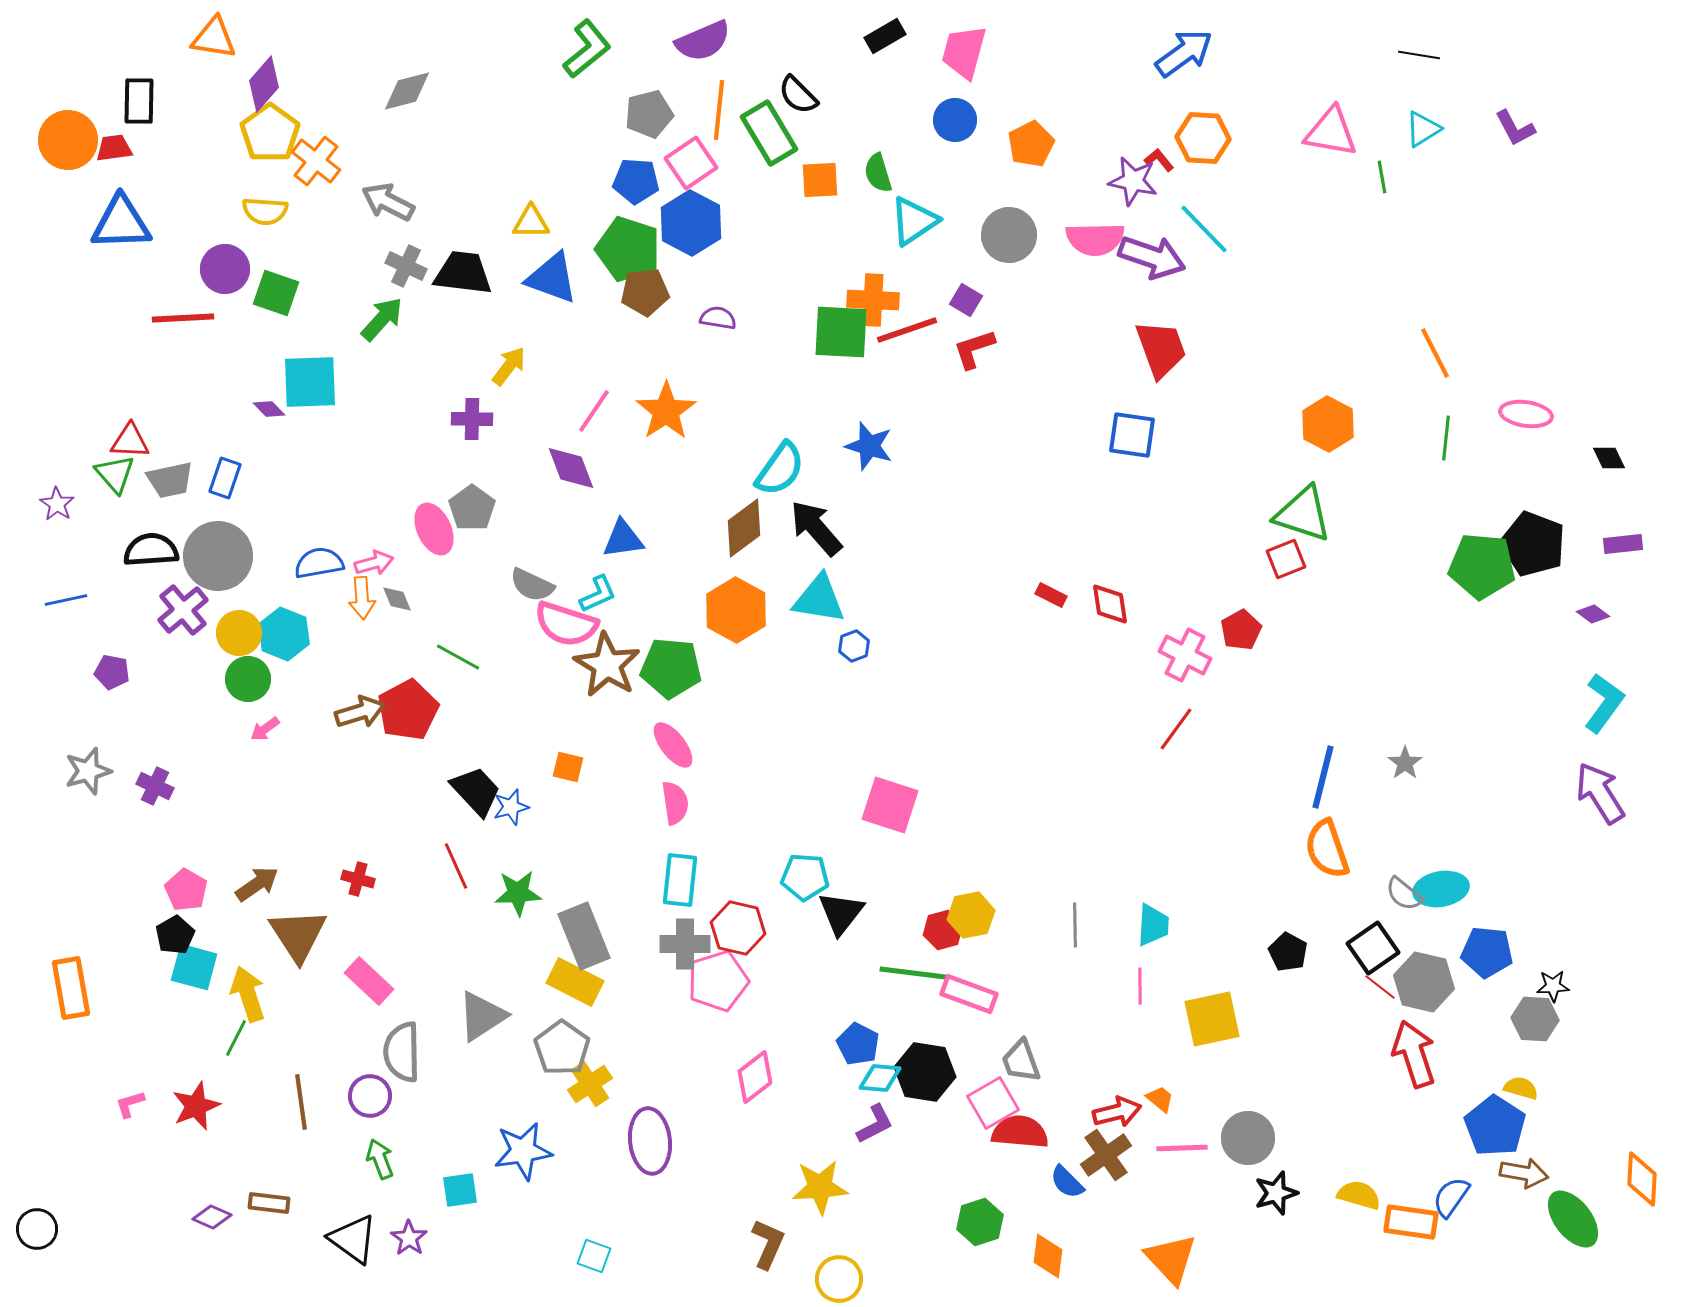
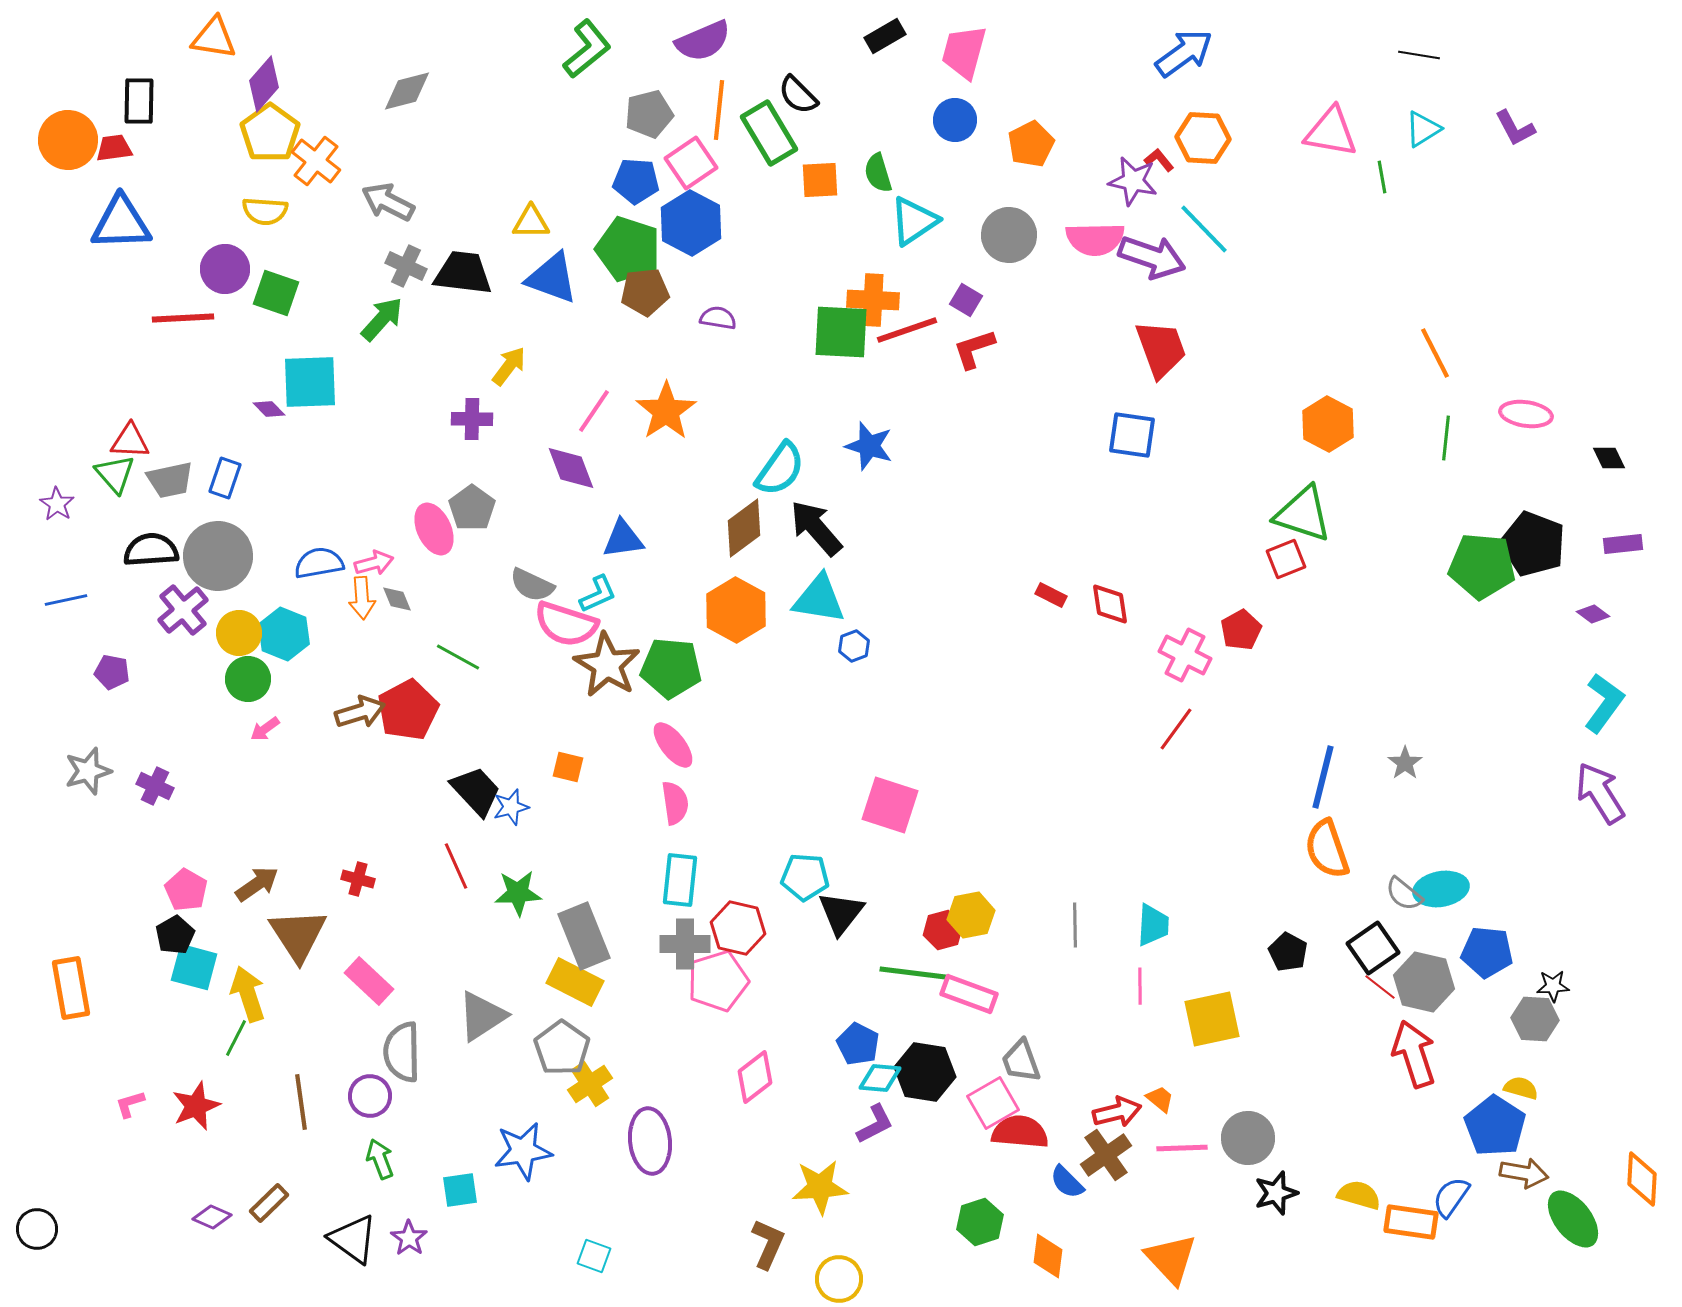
brown rectangle at (269, 1203): rotated 51 degrees counterclockwise
